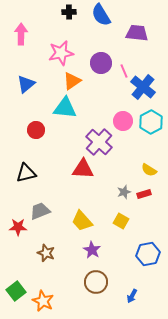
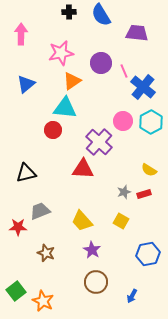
red circle: moved 17 px right
